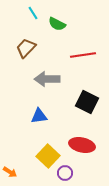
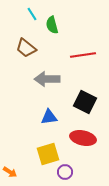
cyan line: moved 1 px left, 1 px down
green semicircle: moved 5 px left, 1 px down; rotated 48 degrees clockwise
brown trapezoid: rotated 95 degrees counterclockwise
black square: moved 2 px left
blue triangle: moved 10 px right, 1 px down
red ellipse: moved 1 px right, 7 px up
yellow square: moved 2 px up; rotated 30 degrees clockwise
purple circle: moved 1 px up
